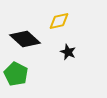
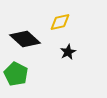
yellow diamond: moved 1 px right, 1 px down
black star: rotated 21 degrees clockwise
